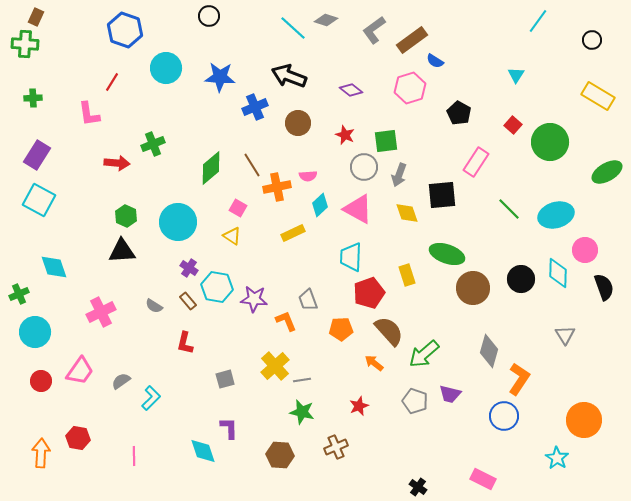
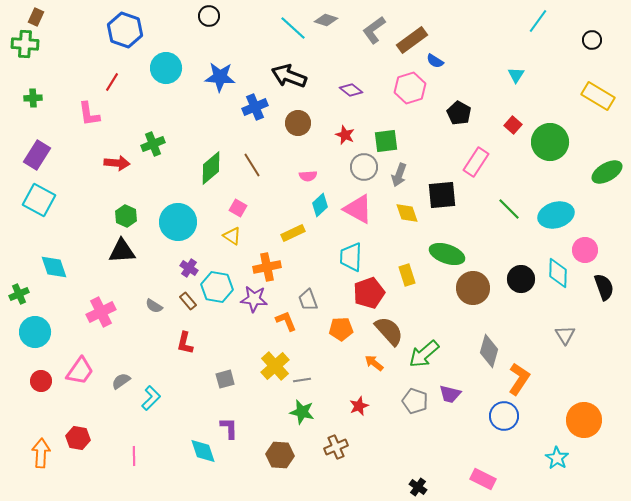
orange cross at (277, 187): moved 10 px left, 80 px down
